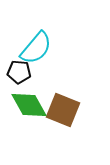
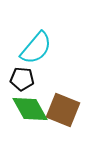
black pentagon: moved 3 px right, 7 px down
green diamond: moved 1 px right, 4 px down
